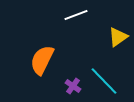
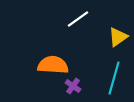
white line: moved 2 px right, 4 px down; rotated 15 degrees counterclockwise
orange semicircle: moved 11 px right, 5 px down; rotated 68 degrees clockwise
cyan line: moved 10 px right, 3 px up; rotated 60 degrees clockwise
